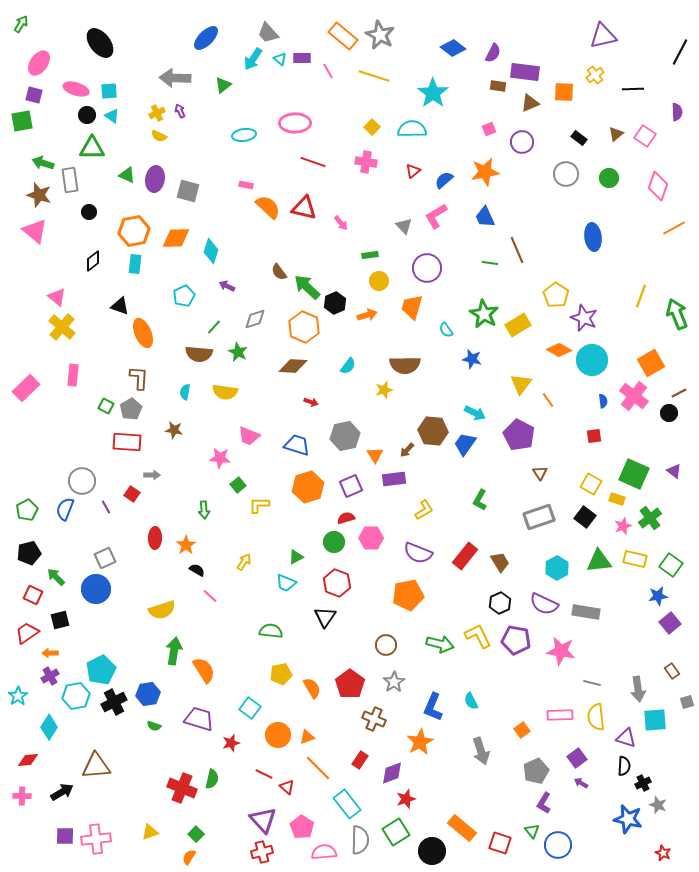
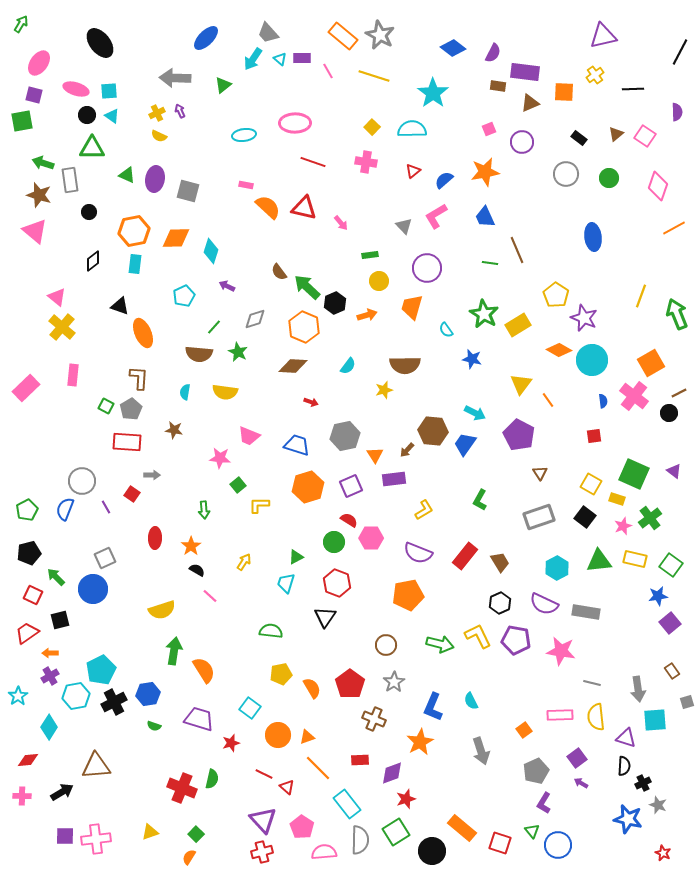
red semicircle at (346, 518): moved 3 px right, 2 px down; rotated 48 degrees clockwise
orange star at (186, 545): moved 5 px right, 1 px down
cyan trapezoid at (286, 583): rotated 85 degrees clockwise
blue circle at (96, 589): moved 3 px left
orange square at (522, 730): moved 2 px right
red rectangle at (360, 760): rotated 54 degrees clockwise
